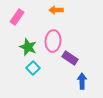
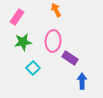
orange arrow: rotated 64 degrees clockwise
green star: moved 5 px left, 5 px up; rotated 30 degrees counterclockwise
